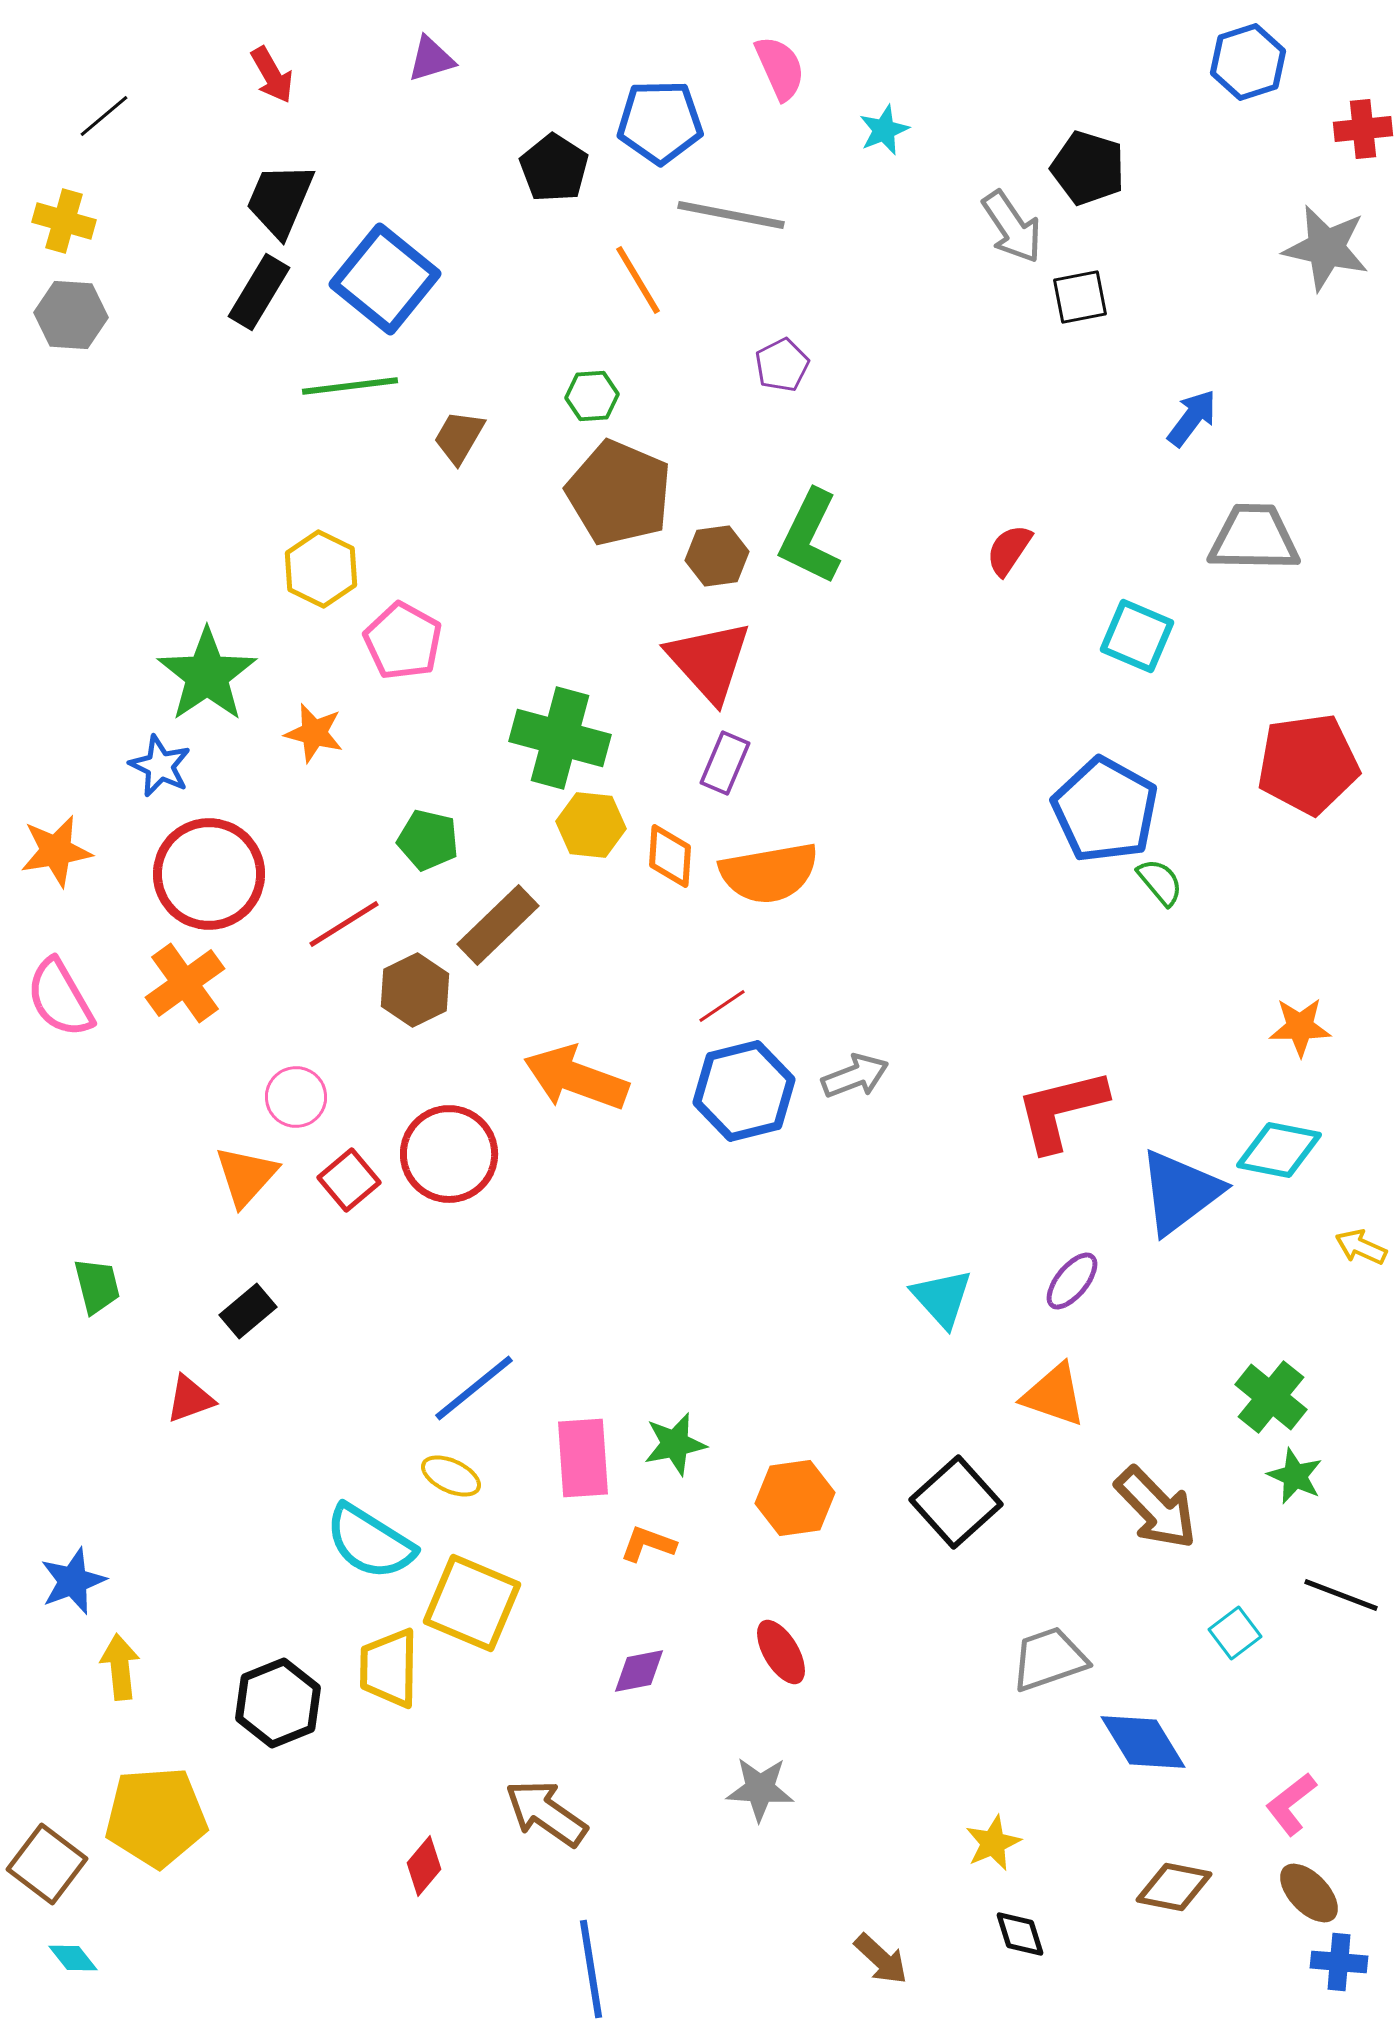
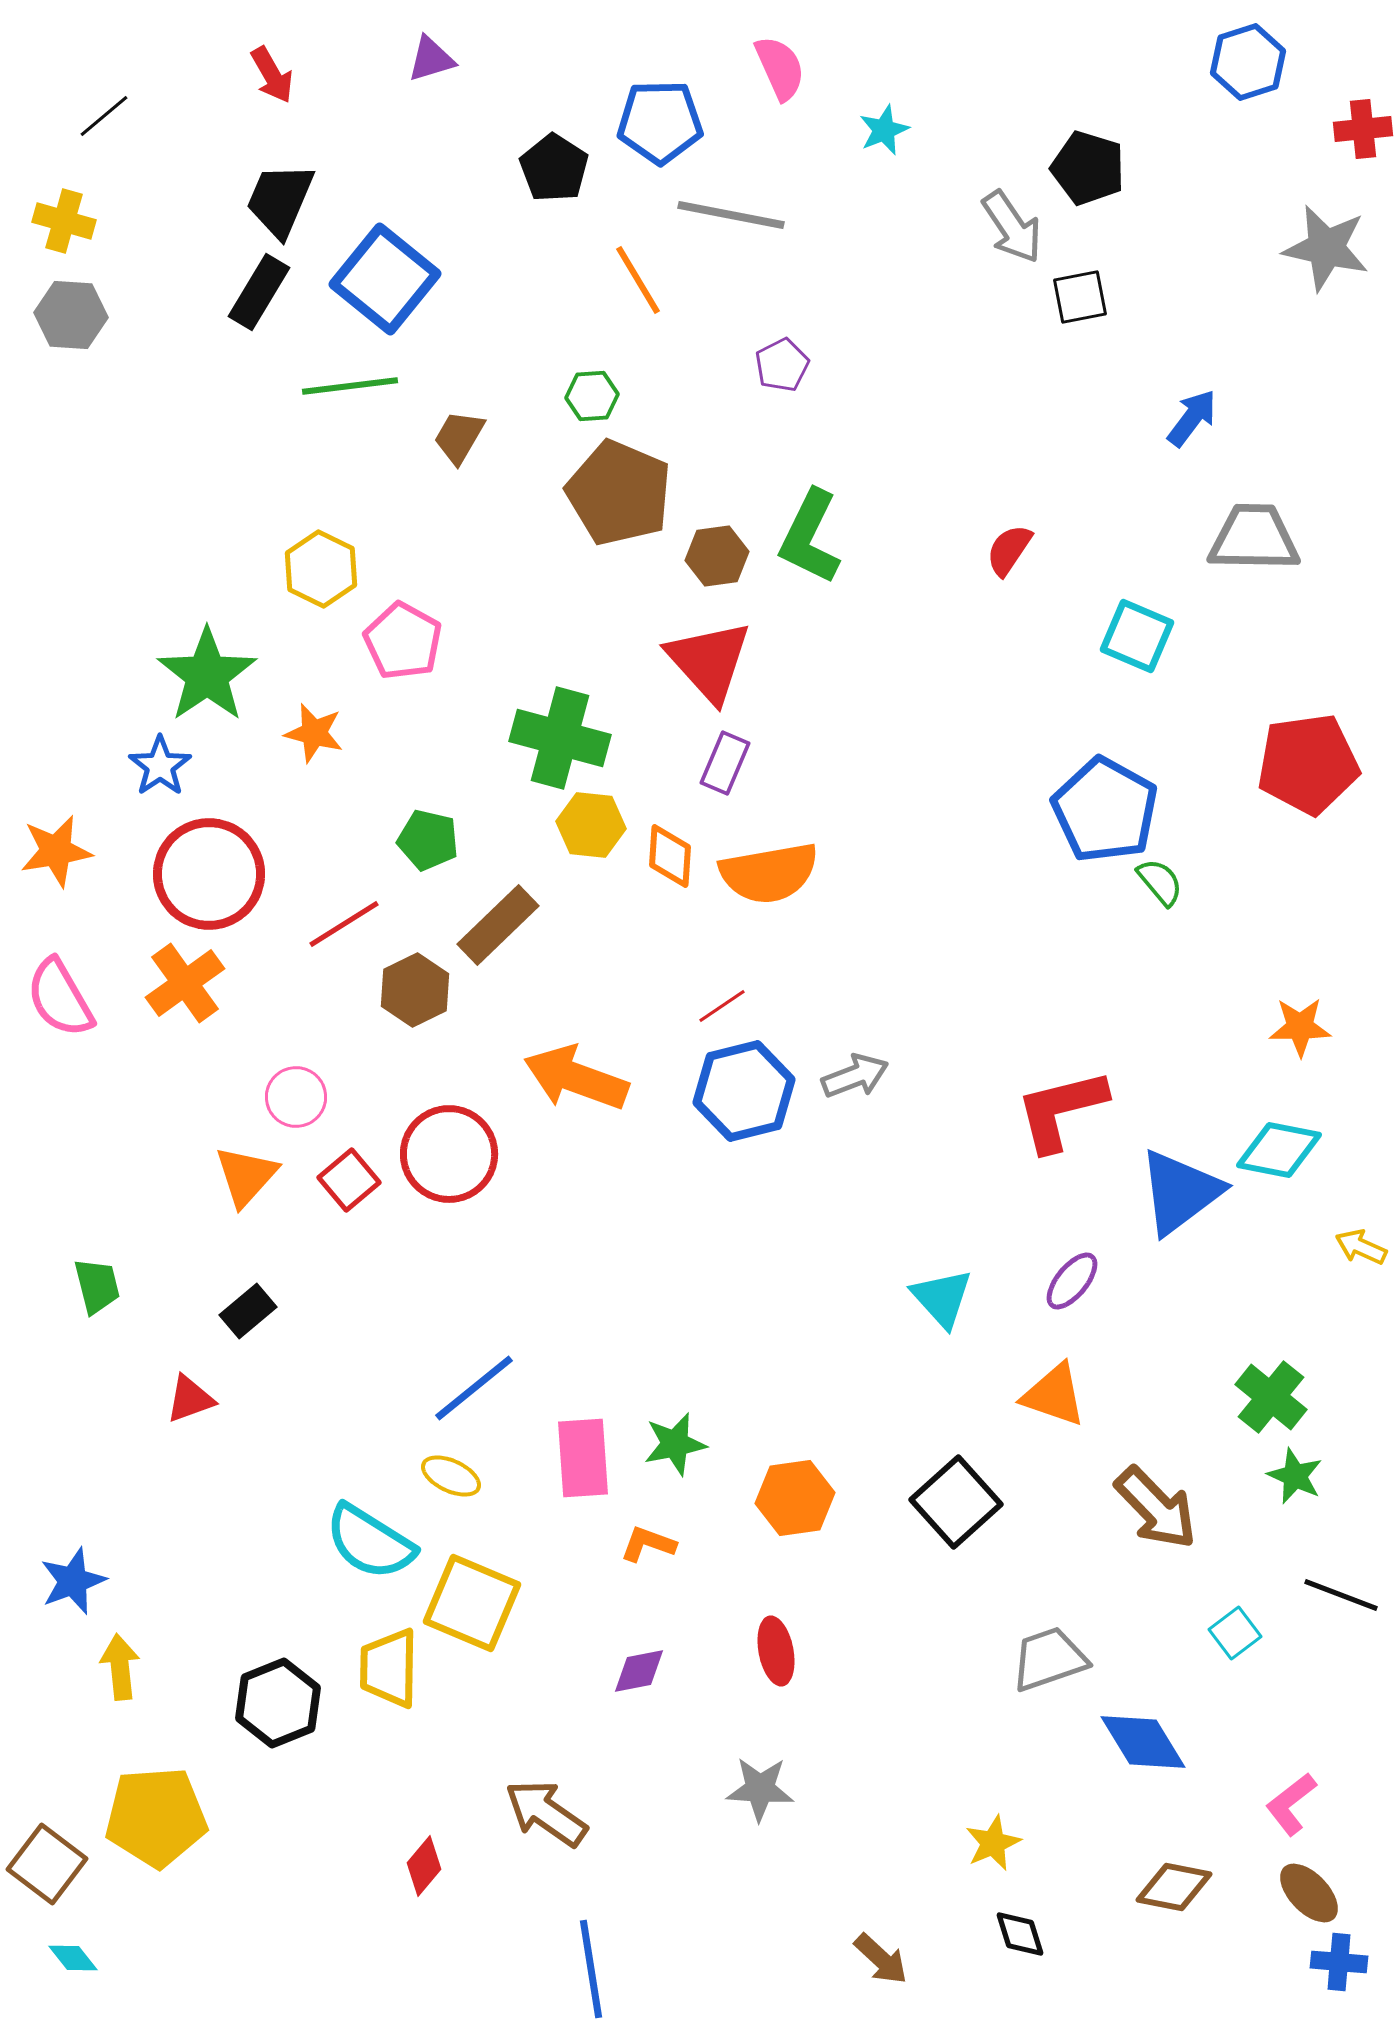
blue star at (160, 766): rotated 12 degrees clockwise
red ellipse at (781, 1652): moved 5 px left, 1 px up; rotated 20 degrees clockwise
